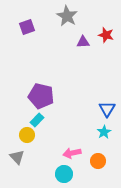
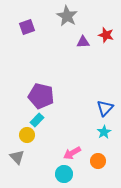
blue triangle: moved 2 px left, 1 px up; rotated 12 degrees clockwise
pink arrow: rotated 18 degrees counterclockwise
